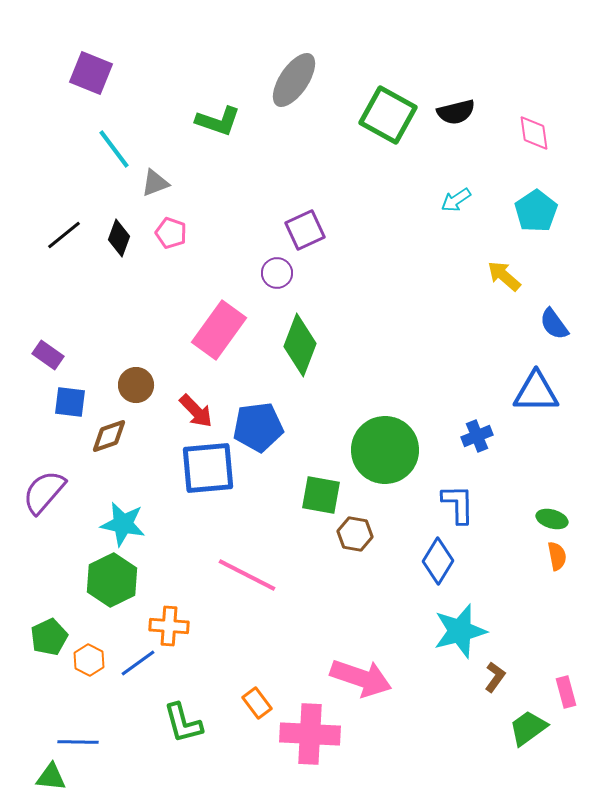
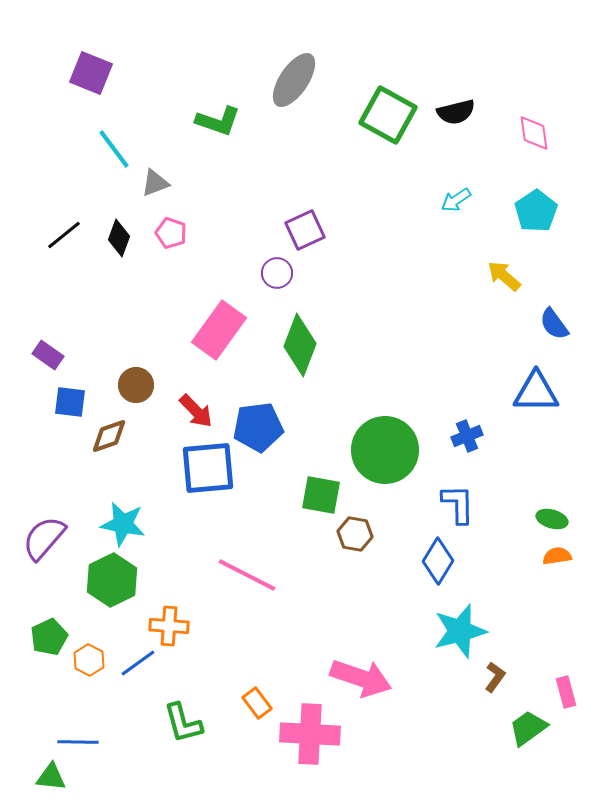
blue cross at (477, 436): moved 10 px left
purple semicircle at (44, 492): moved 46 px down
orange semicircle at (557, 556): rotated 88 degrees counterclockwise
